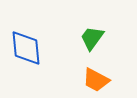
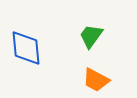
green trapezoid: moved 1 px left, 2 px up
